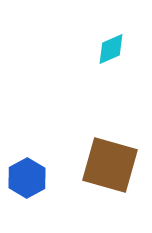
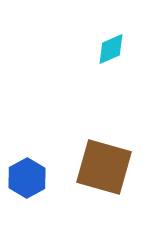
brown square: moved 6 px left, 2 px down
